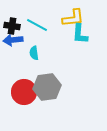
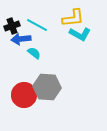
black cross: rotated 28 degrees counterclockwise
cyan L-shape: rotated 65 degrees counterclockwise
blue arrow: moved 8 px right, 1 px up
cyan semicircle: rotated 136 degrees clockwise
gray hexagon: rotated 12 degrees clockwise
red circle: moved 3 px down
